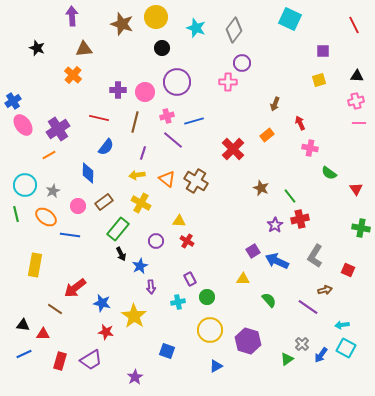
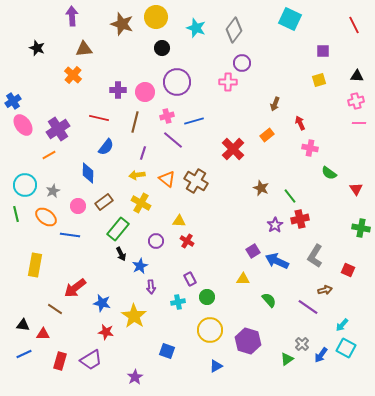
cyan arrow at (342, 325): rotated 40 degrees counterclockwise
